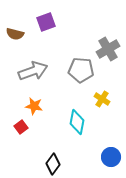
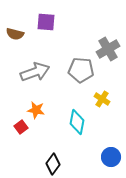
purple square: rotated 24 degrees clockwise
gray arrow: moved 2 px right, 1 px down
orange star: moved 2 px right, 4 px down
